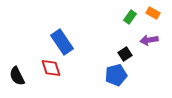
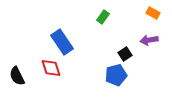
green rectangle: moved 27 px left
